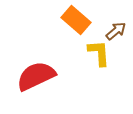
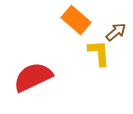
brown arrow: moved 1 px down
red semicircle: moved 3 px left, 1 px down
